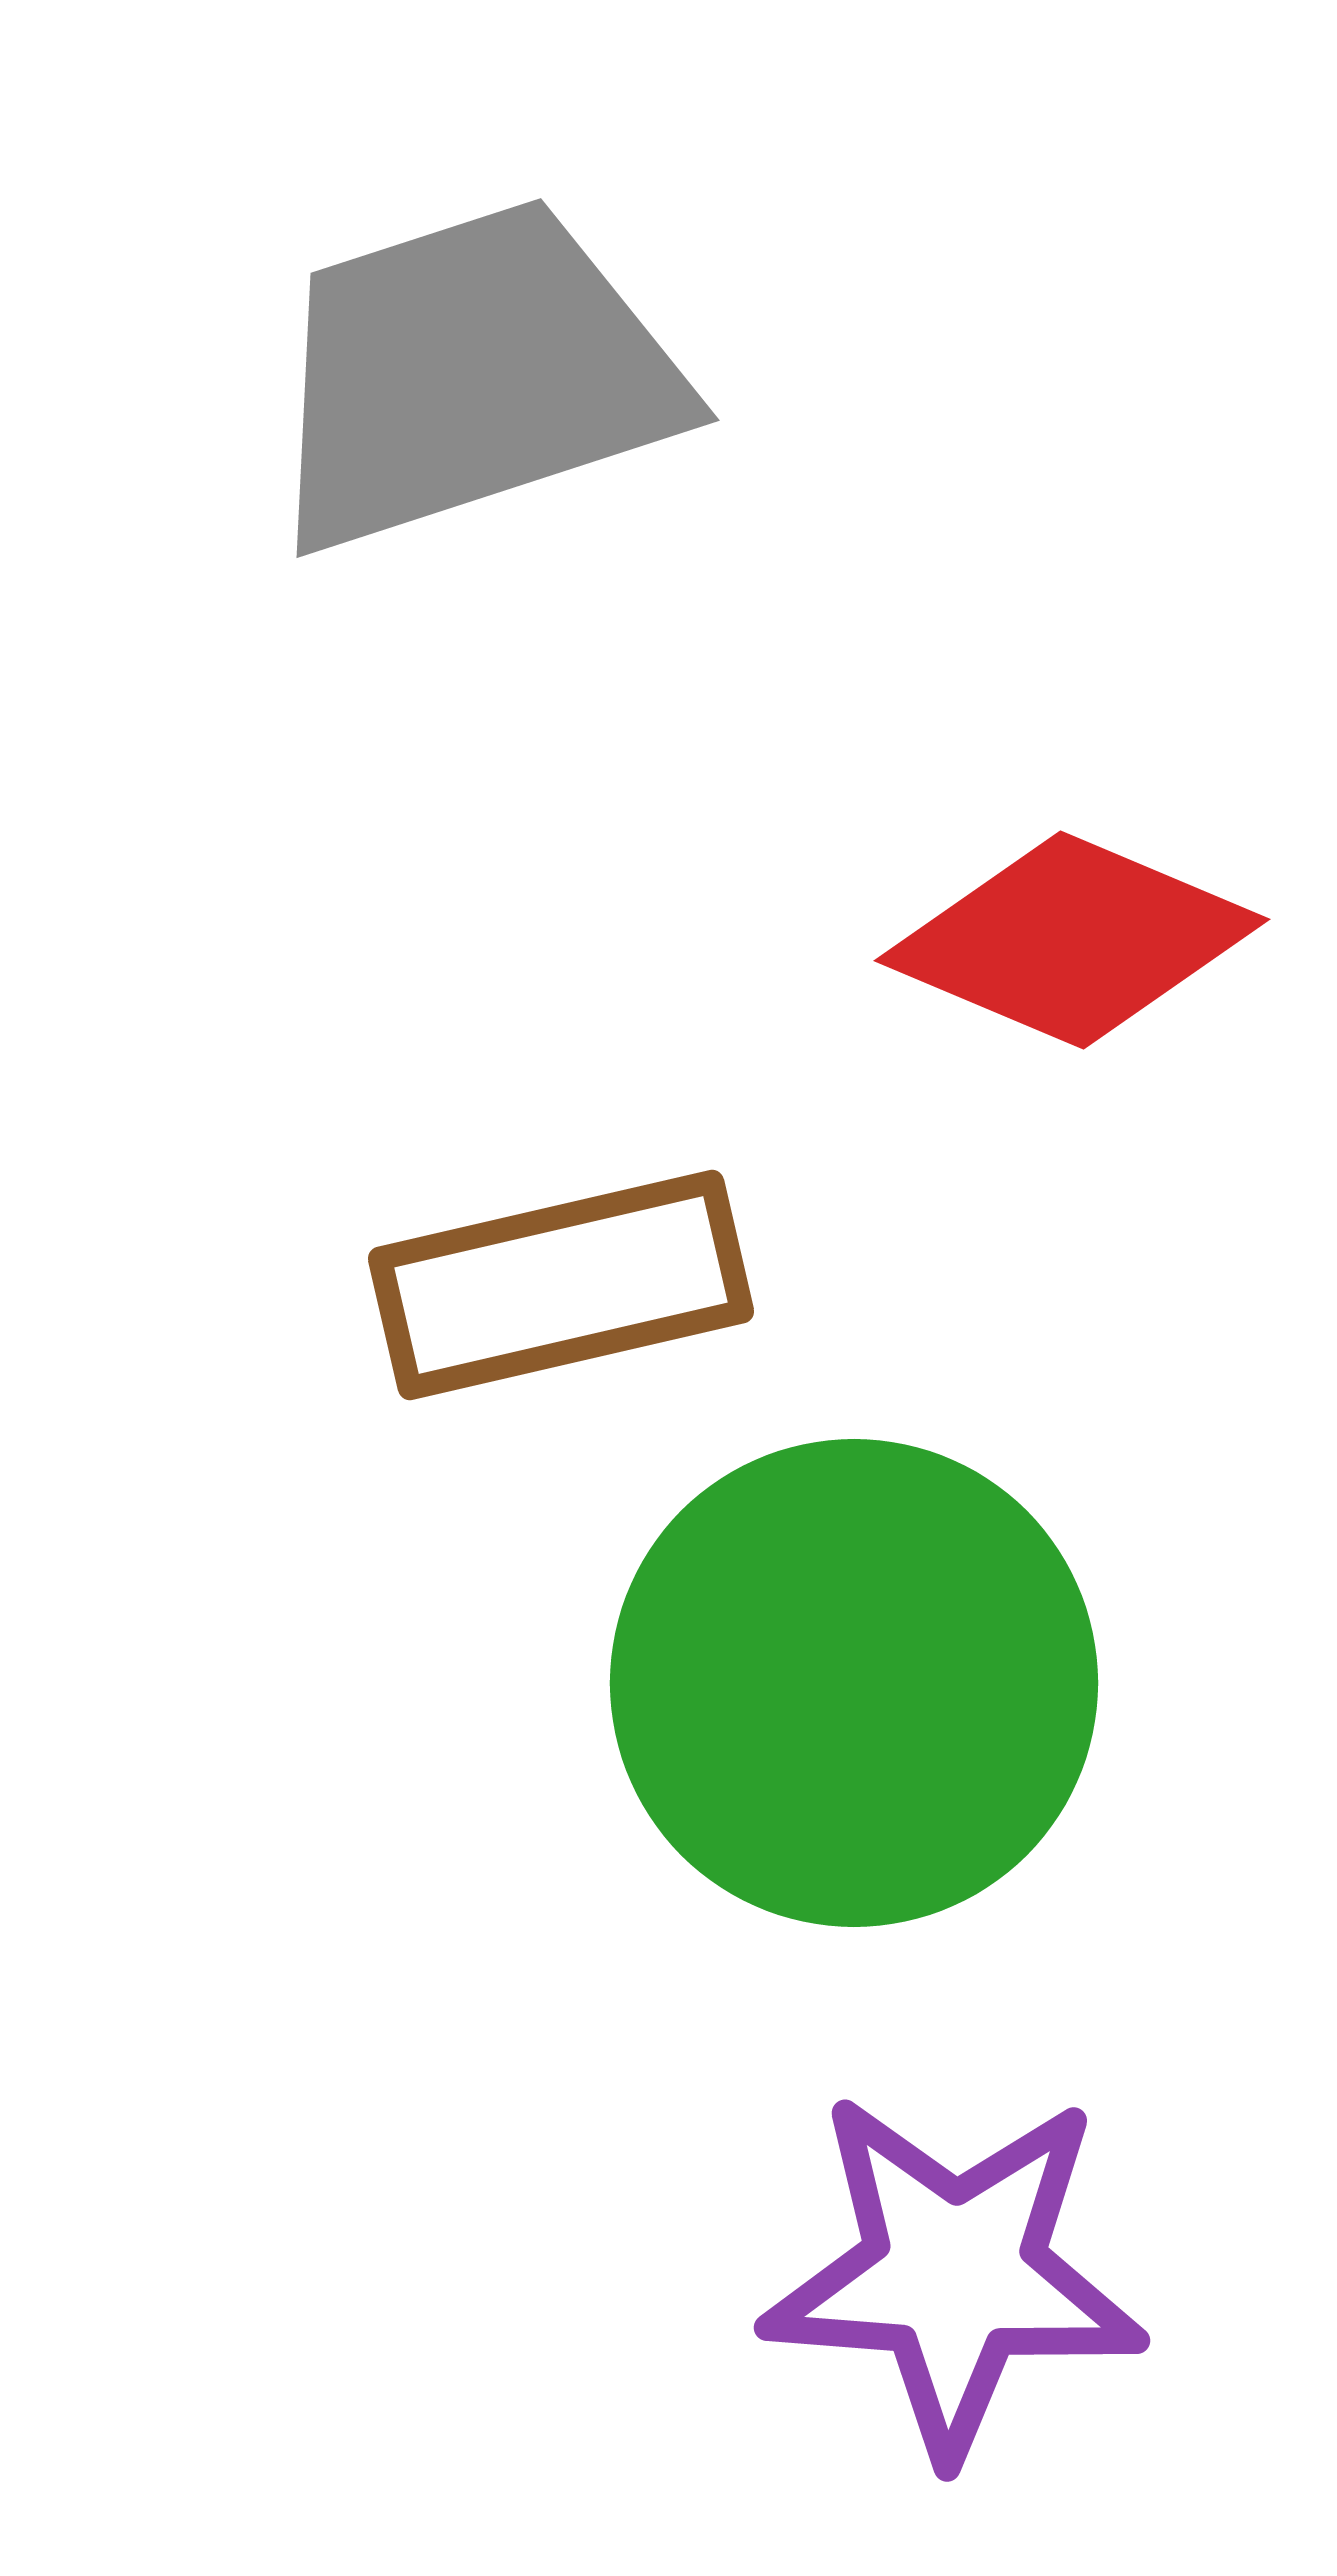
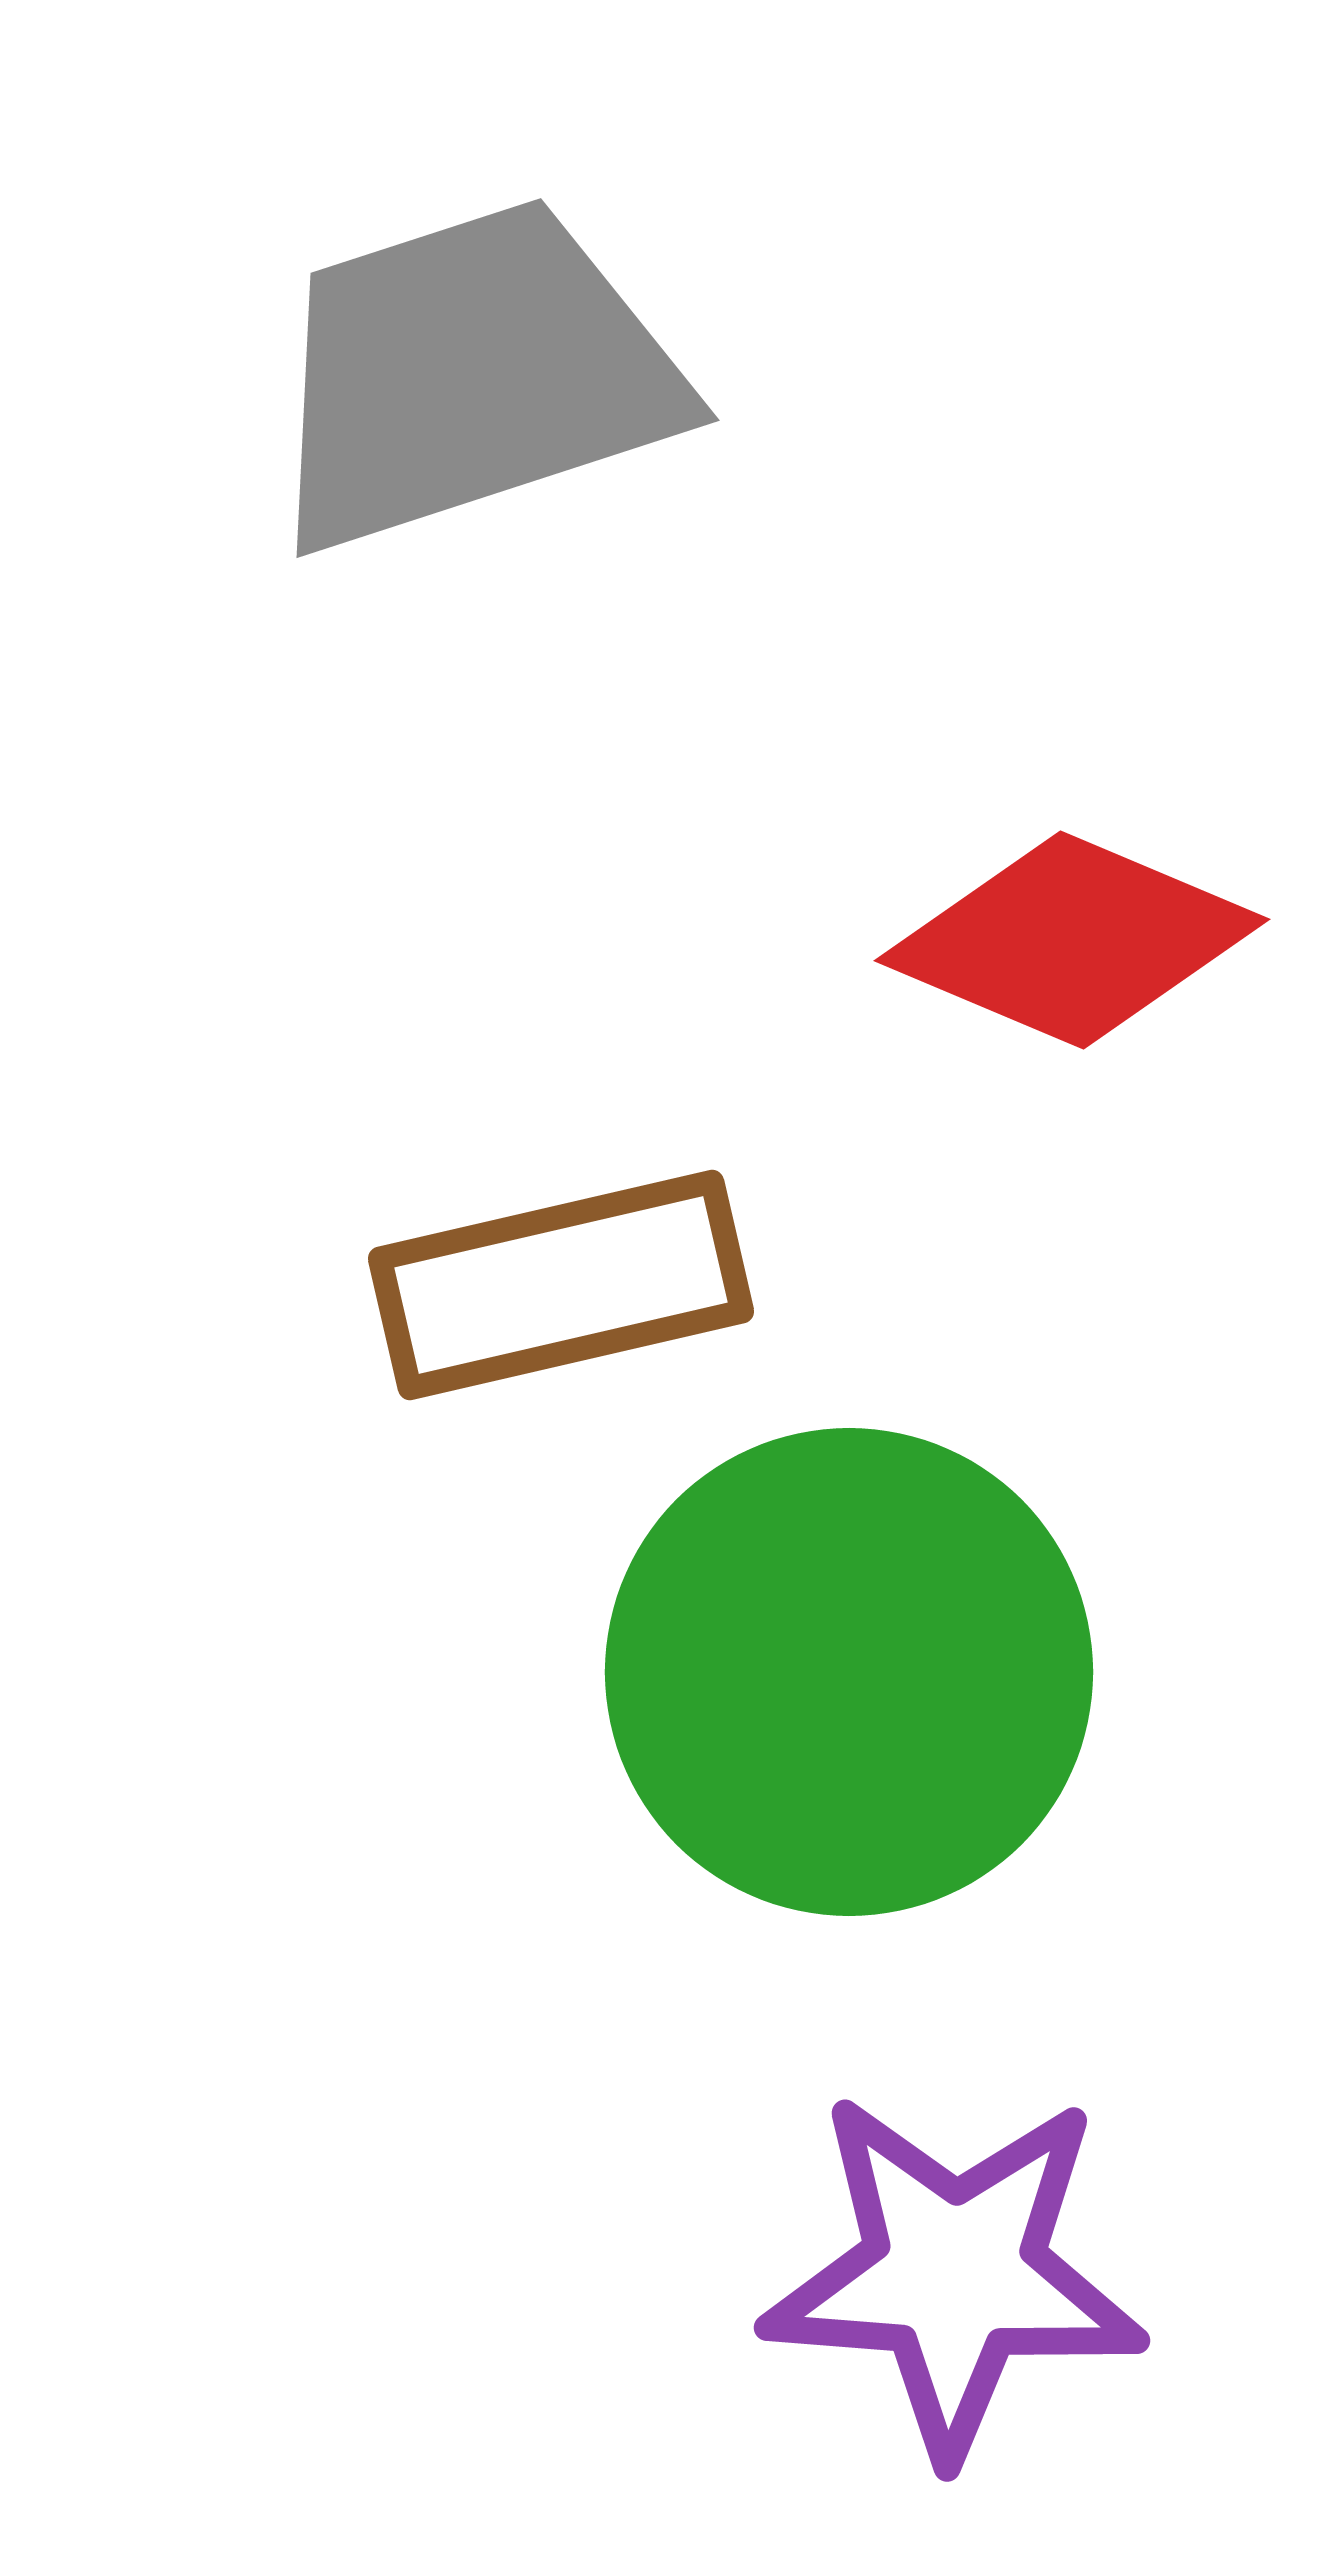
green circle: moved 5 px left, 11 px up
